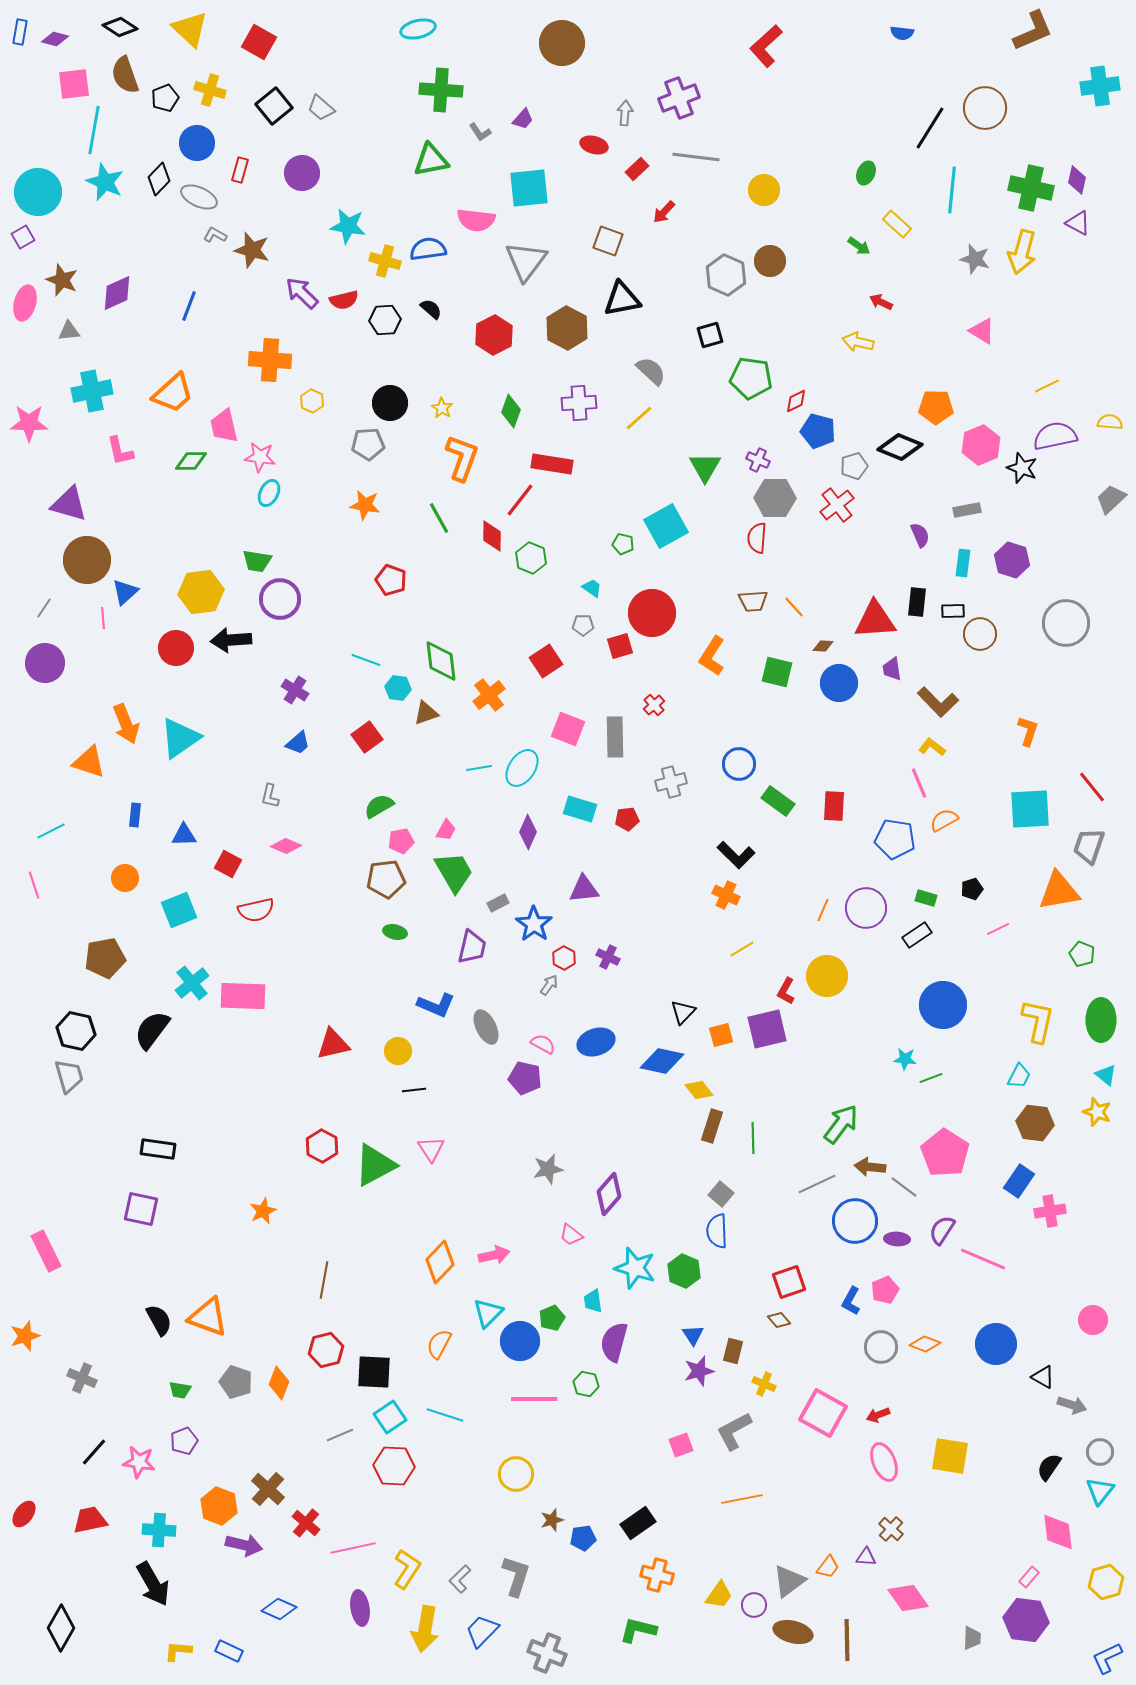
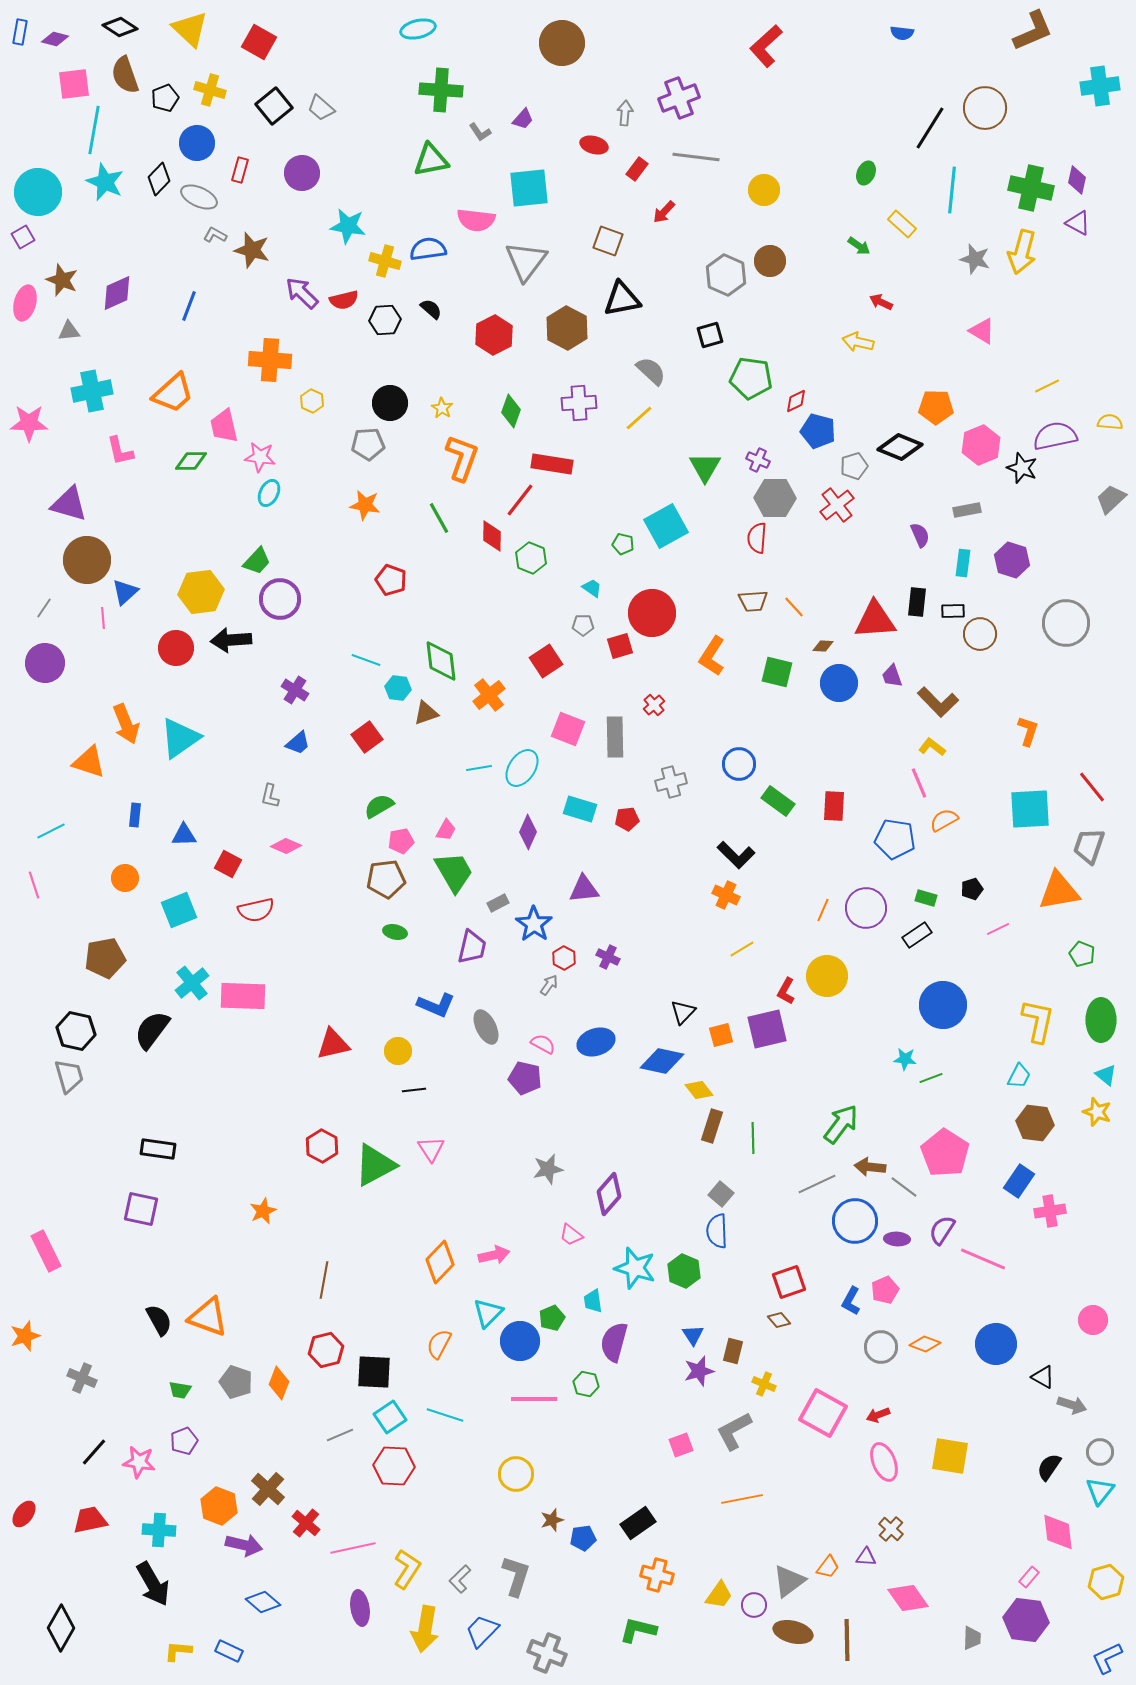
red rectangle at (637, 169): rotated 10 degrees counterclockwise
yellow rectangle at (897, 224): moved 5 px right
green trapezoid at (257, 561): rotated 56 degrees counterclockwise
purple trapezoid at (892, 669): moved 7 px down; rotated 10 degrees counterclockwise
blue diamond at (279, 1609): moved 16 px left, 7 px up; rotated 16 degrees clockwise
